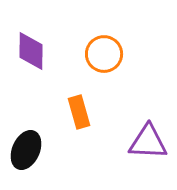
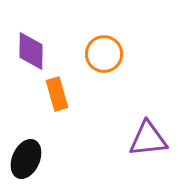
orange rectangle: moved 22 px left, 18 px up
purple triangle: moved 3 px up; rotated 9 degrees counterclockwise
black ellipse: moved 9 px down
